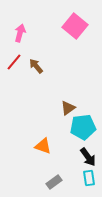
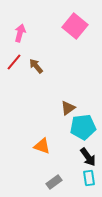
orange triangle: moved 1 px left
